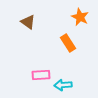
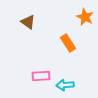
orange star: moved 5 px right
pink rectangle: moved 1 px down
cyan arrow: moved 2 px right
